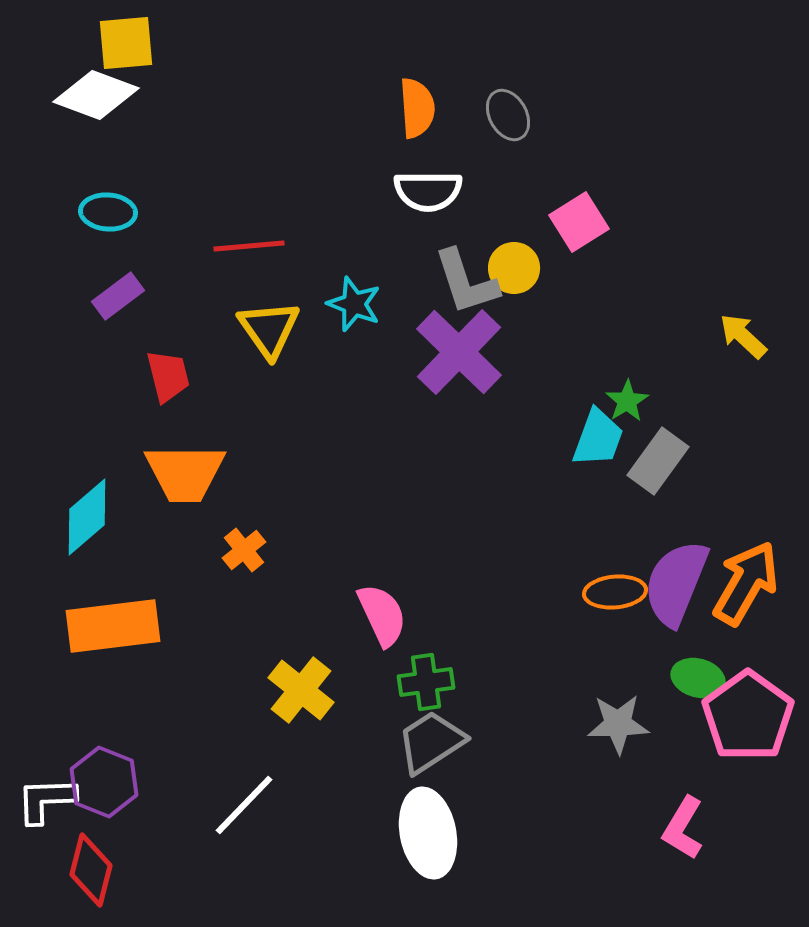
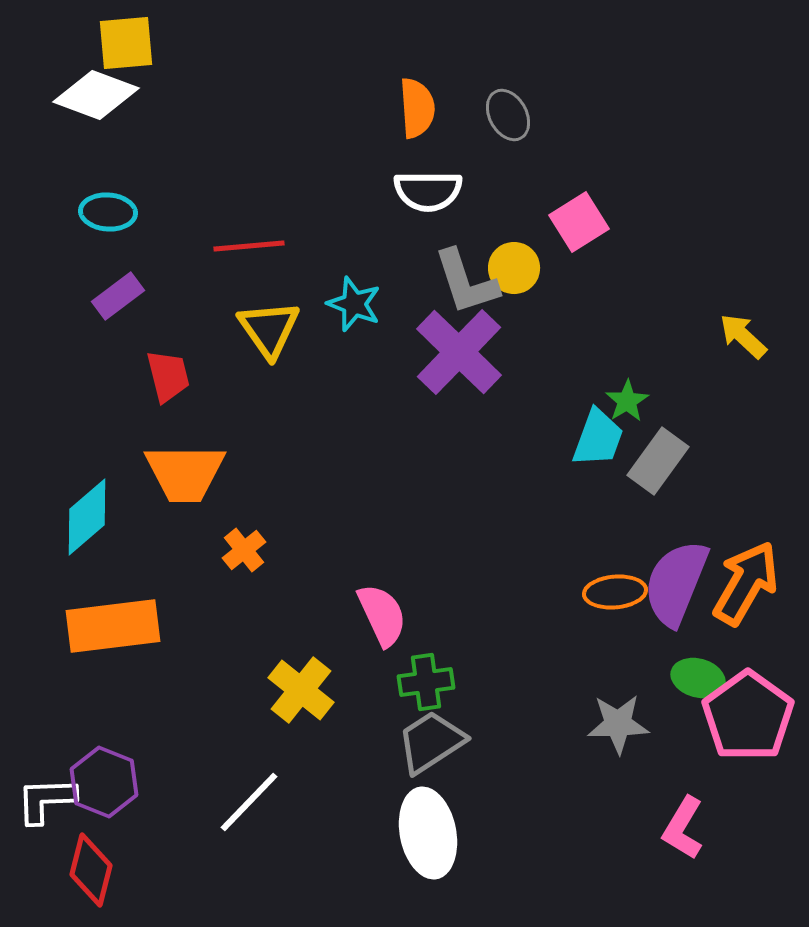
white line: moved 5 px right, 3 px up
